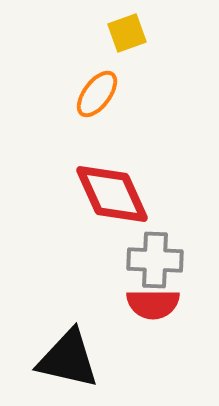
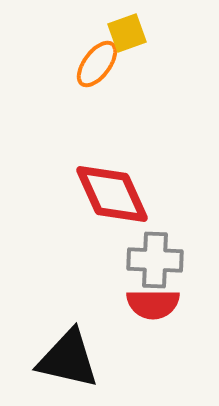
orange ellipse: moved 30 px up
